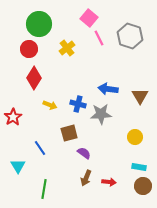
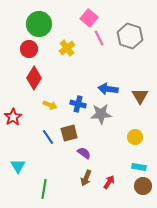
blue line: moved 8 px right, 11 px up
red arrow: rotated 64 degrees counterclockwise
